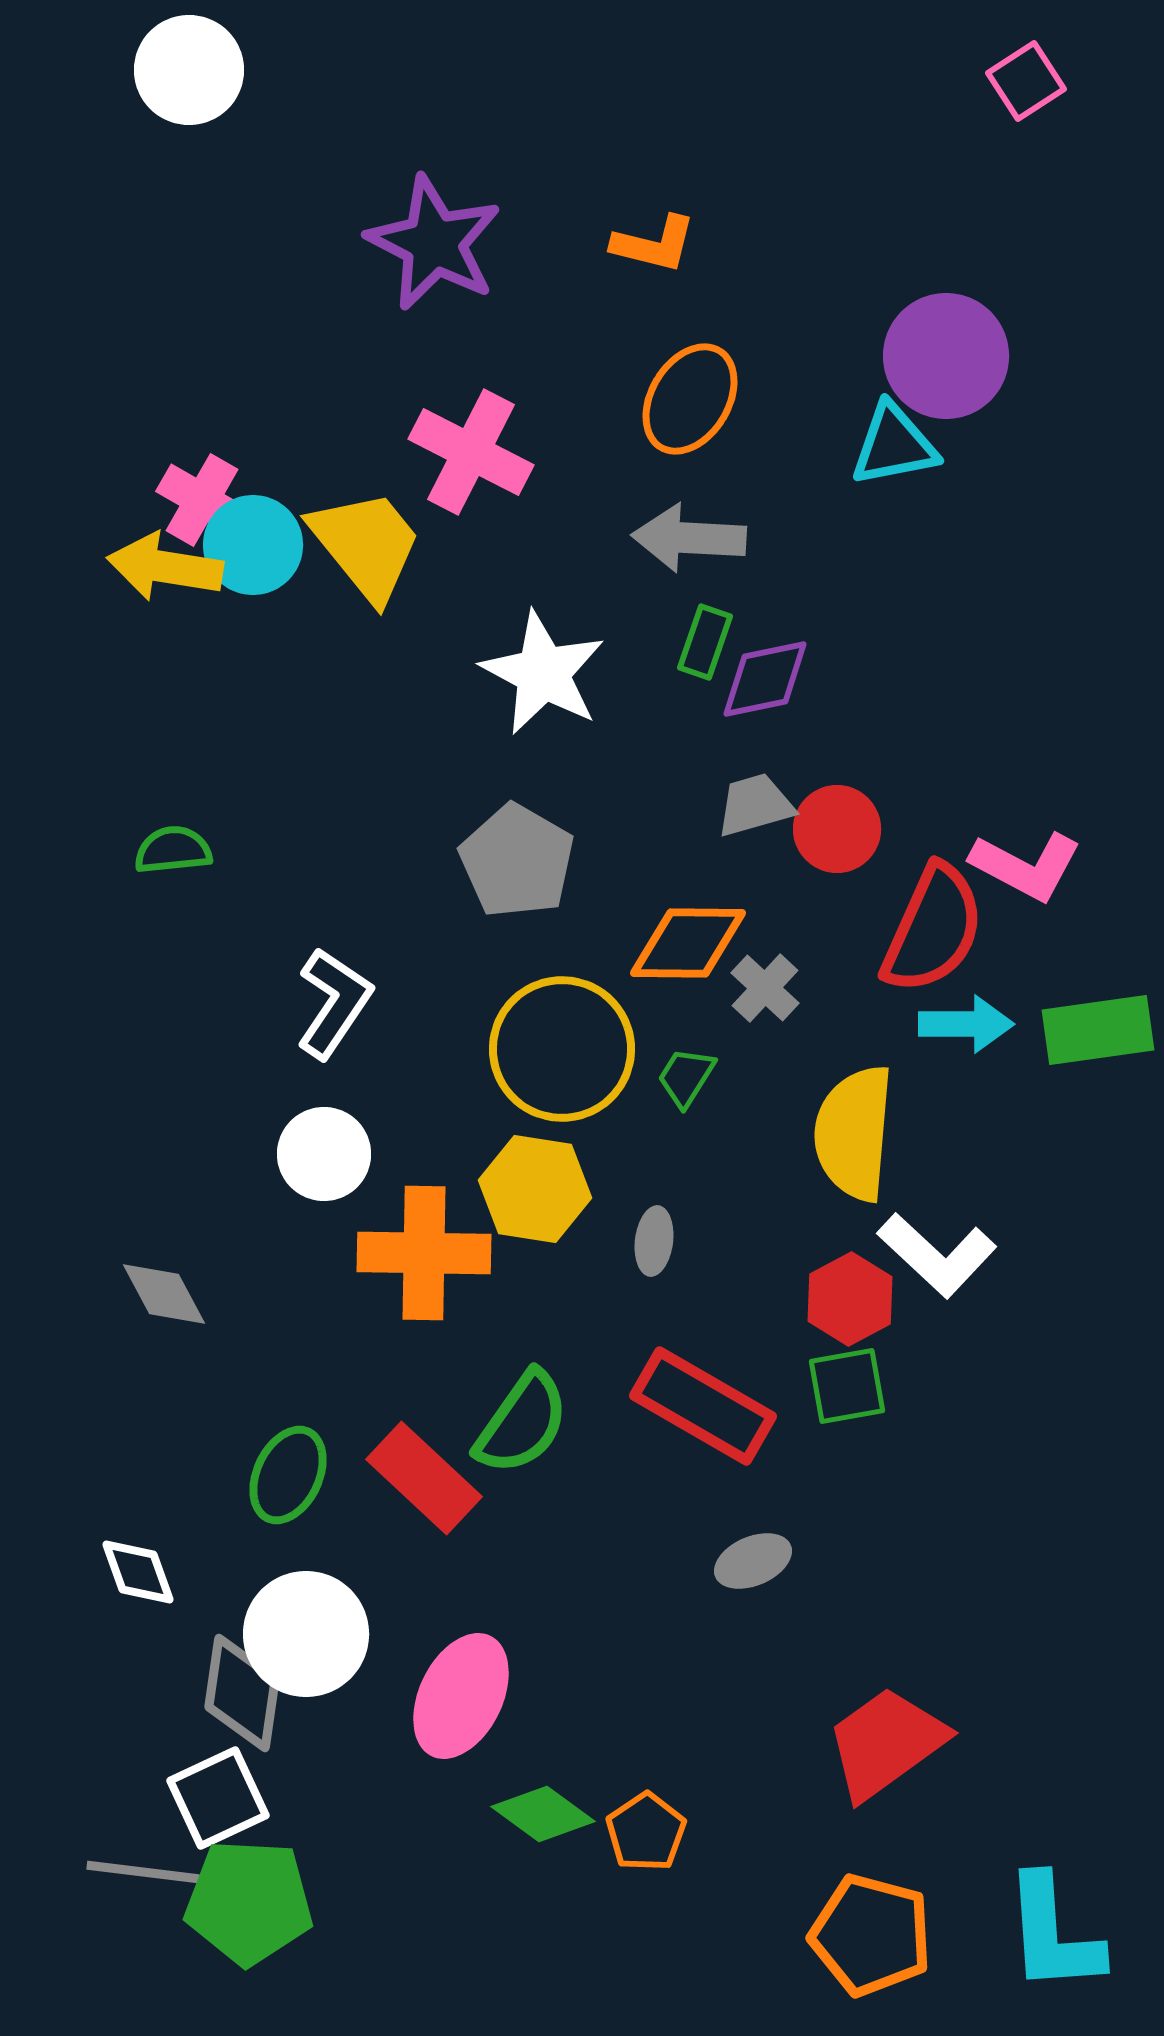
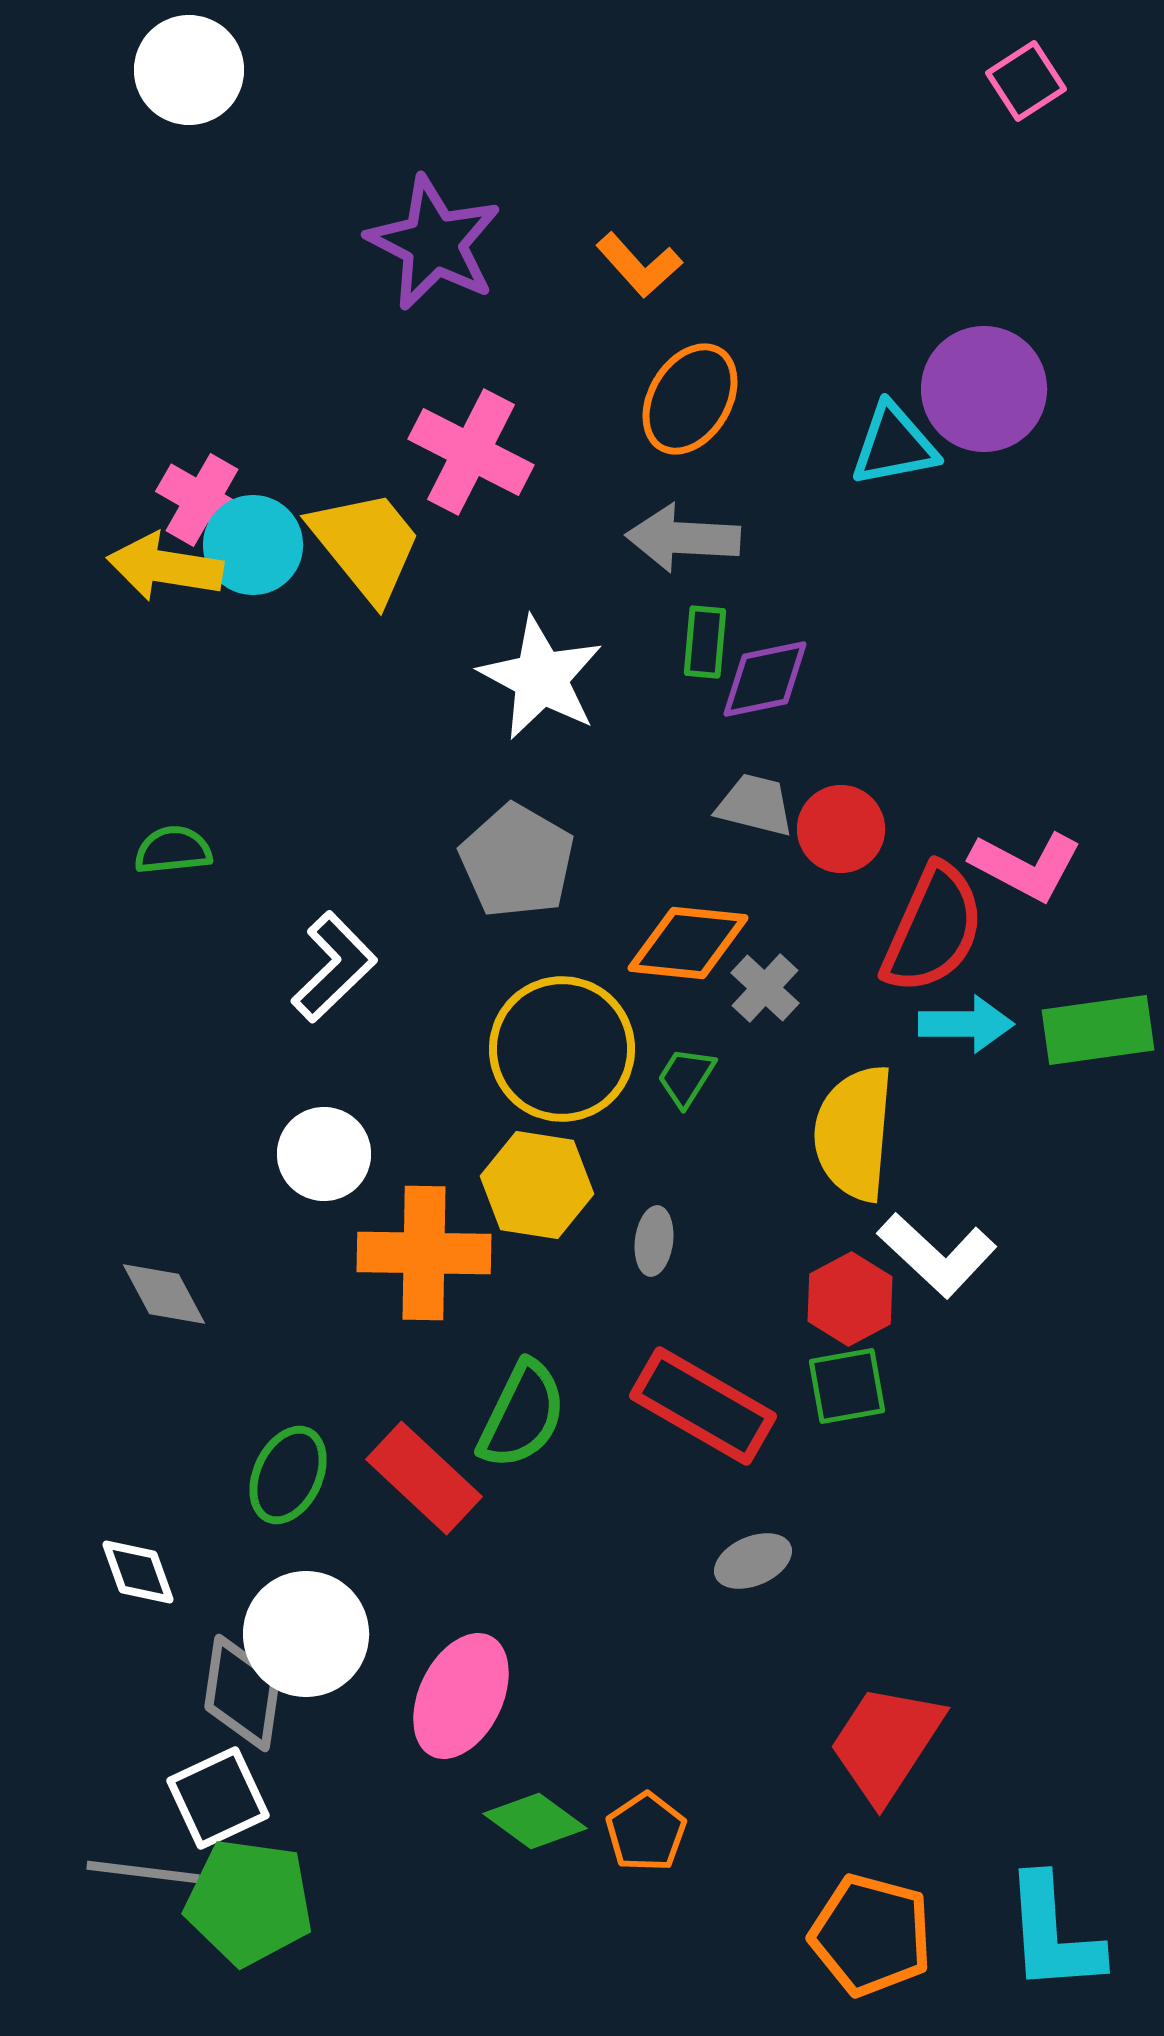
orange L-shape at (654, 244): moved 15 px left, 21 px down; rotated 34 degrees clockwise
purple circle at (946, 356): moved 38 px right, 33 px down
gray arrow at (689, 538): moved 6 px left
green rectangle at (705, 642): rotated 14 degrees counterclockwise
white star at (543, 673): moved 2 px left, 5 px down
gray trapezoid at (755, 805): rotated 30 degrees clockwise
red circle at (837, 829): moved 4 px right
orange diamond at (688, 943): rotated 5 degrees clockwise
white L-shape at (334, 1003): moved 36 px up; rotated 12 degrees clockwise
yellow hexagon at (535, 1189): moved 2 px right, 4 px up
green semicircle at (522, 1423): moved 8 px up; rotated 9 degrees counterclockwise
red trapezoid at (886, 1743): rotated 21 degrees counterclockwise
green diamond at (543, 1814): moved 8 px left, 7 px down
green pentagon at (249, 1902): rotated 5 degrees clockwise
